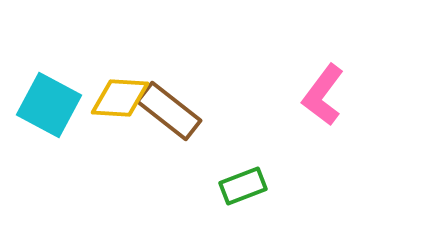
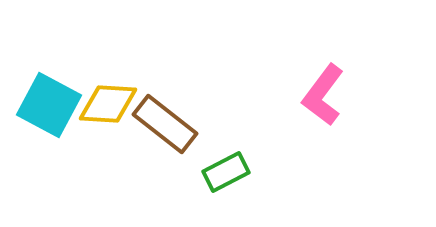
yellow diamond: moved 12 px left, 6 px down
brown rectangle: moved 4 px left, 13 px down
green rectangle: moved 17 px left, 14 px up; rotated 6 degrees counterclockwise
